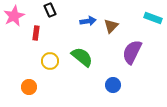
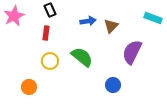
red rectangle: moved 10 px right
